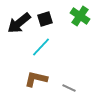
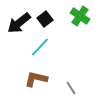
black square: rotated 21 degrees counterclockwise
cyan line: moved 1 px left
gray line: moved 2 px right; rotated 32 degrees clockwise
